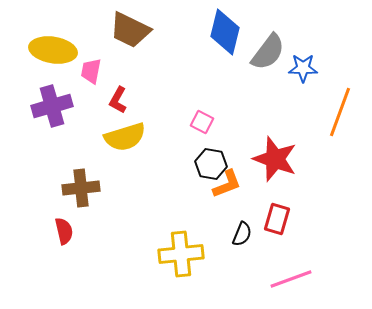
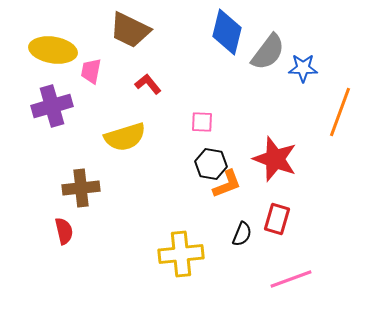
blue diamond: moved 2 px right
red L-shape: moved 30 px right, 16 px up; rotated 112 degrees clockwise
pink square: rotated 25 degrees counterclockwise
